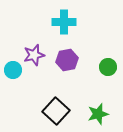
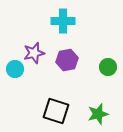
cyan cross: moved 1 px left, 1 px up
purple star: moved 2 px up
cyan circle: moved 2 px right, 1 px up
black square: rotated 24 degrees counterclockwise
